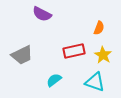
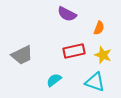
purple semicircle: moved 25 px right
yellow star: rotated 12 degrees counterclockwise
